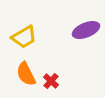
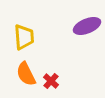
purple ellipse: moved 1 px right, 4 px up
yellow trapezoid: rotated 64 degrees counterclockwise
